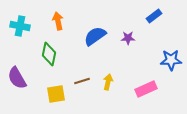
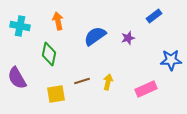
purple star: rotated 16 degrees counterclockwise
